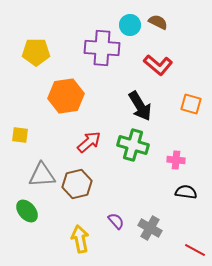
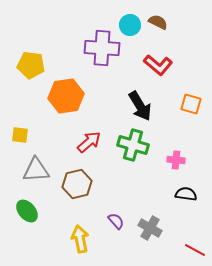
yellow pentagon: moved 5 px left, 13 px down; rotated 8 degrees clockwise
gray triangle: moved 6 px left, 5 px up
black semicircle: moved 2 px down
